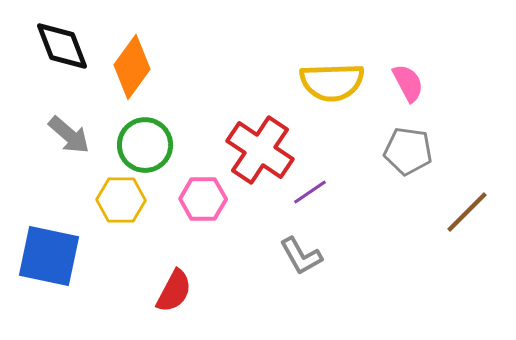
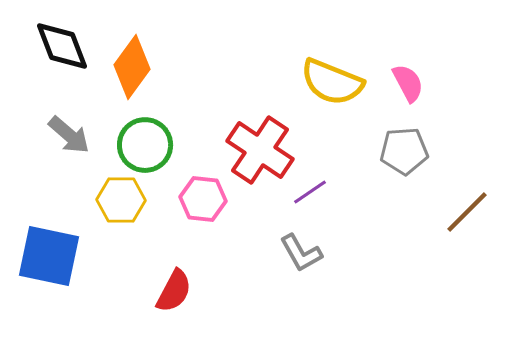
yellow semicircle: rotated 24 degrees clockwise
gray pentagon: moved 4 px left; rotated 12 degrees counterclockwise
pink hexagon: rotated 6 degrees clockwise
gray L-shape: moved 3 px up
